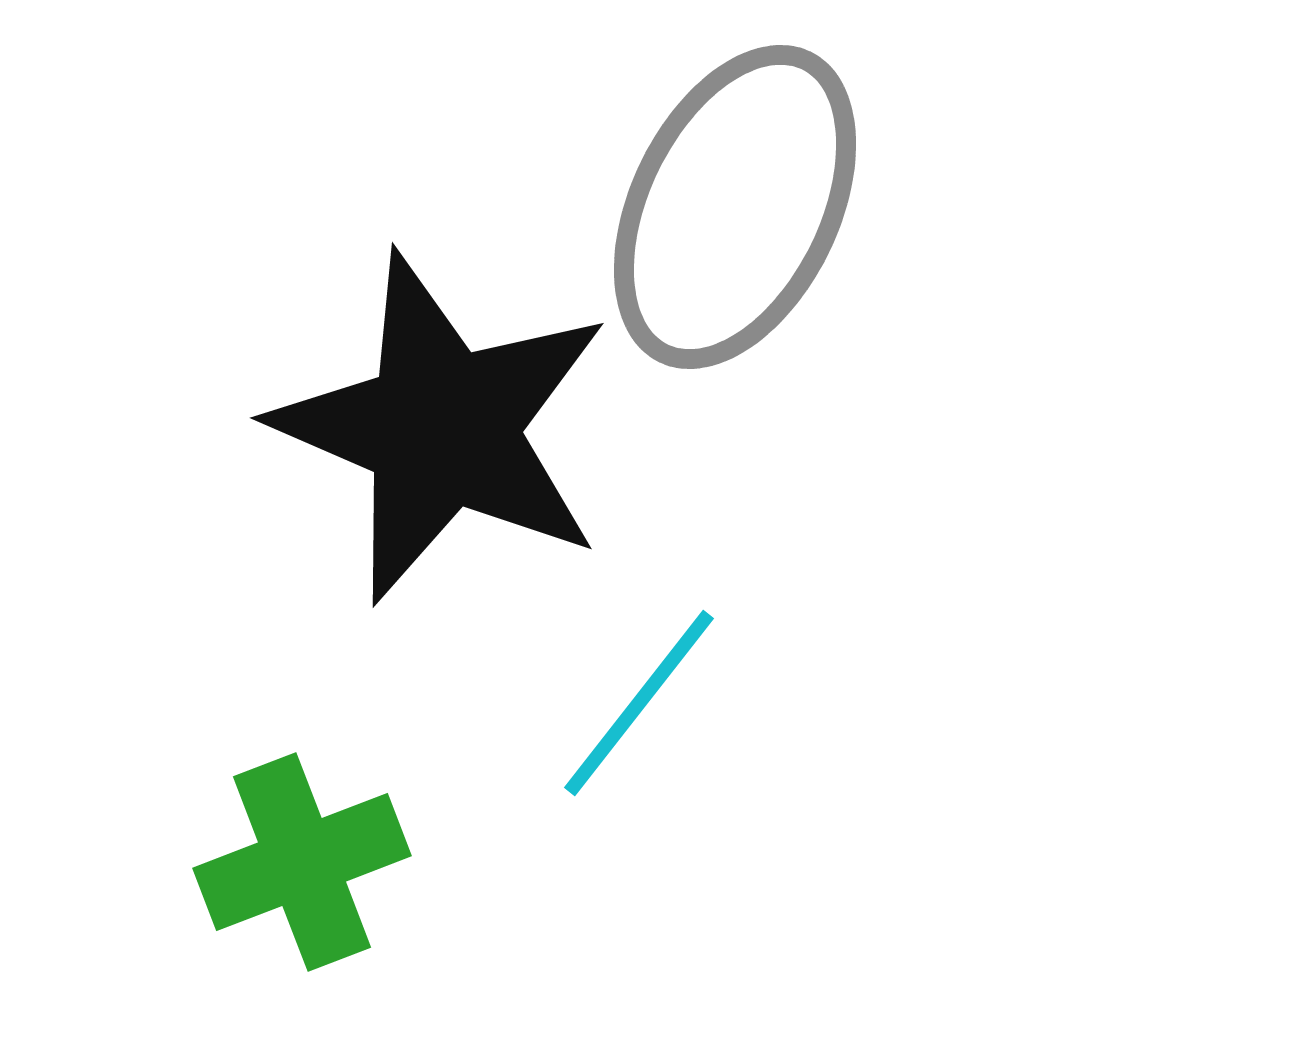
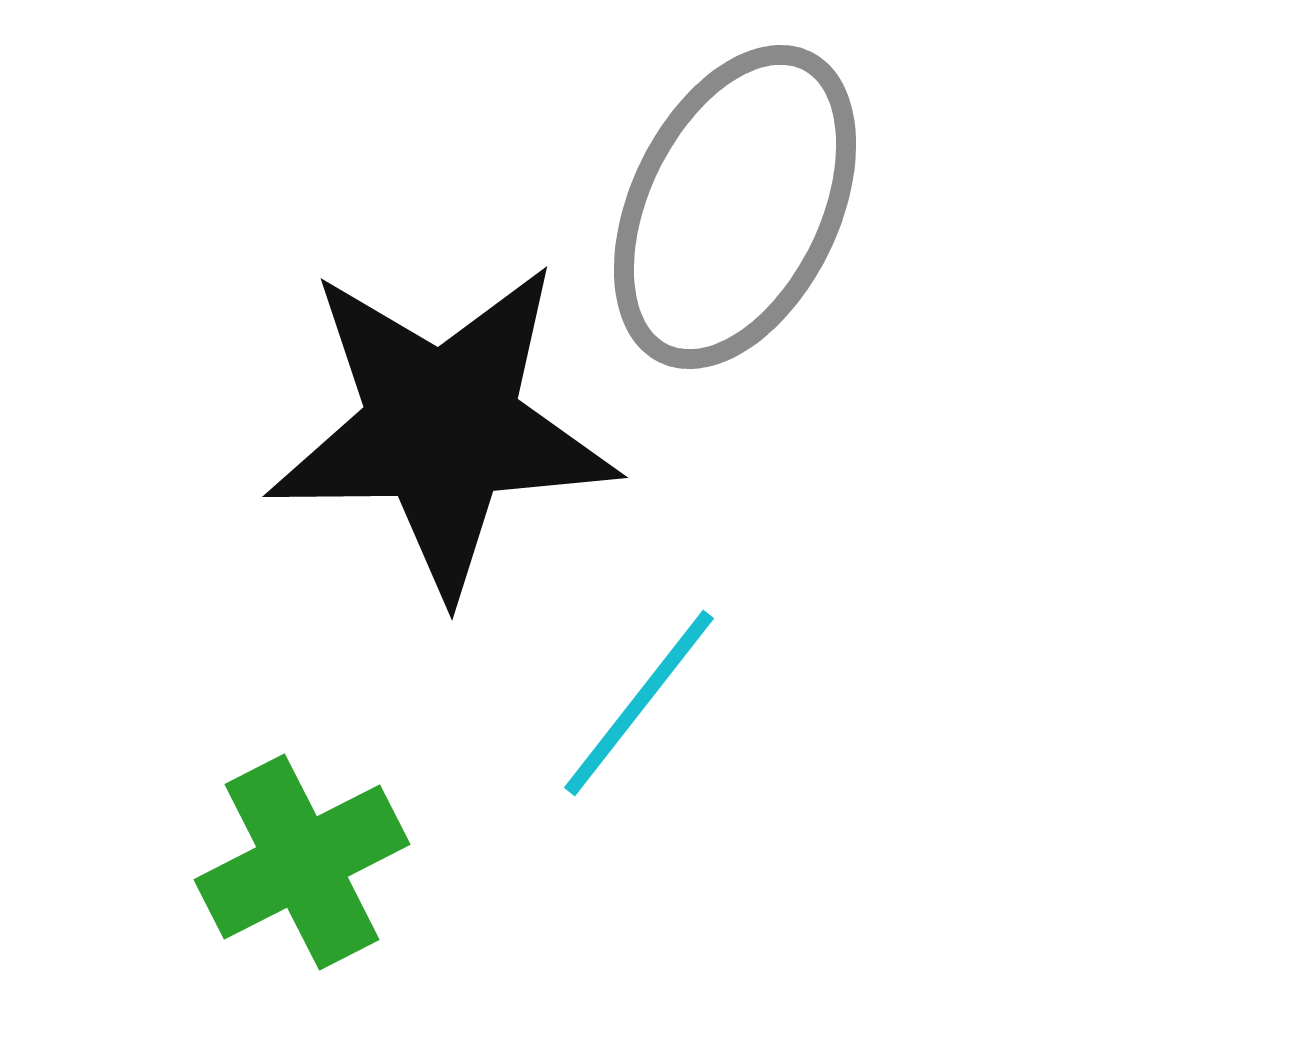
black star: rotated 24 degrees counterclockwise
green cross: rotated 6 degrees counterclockwise
